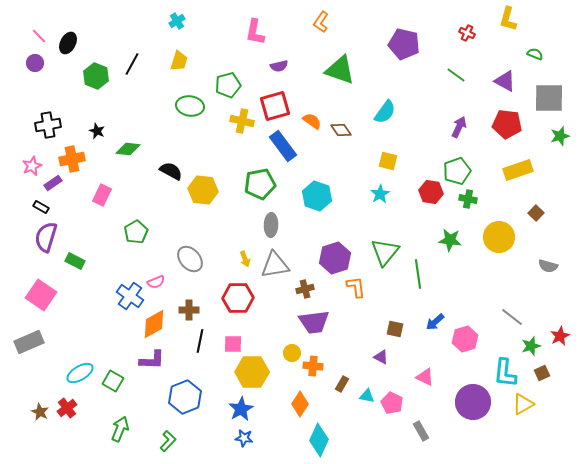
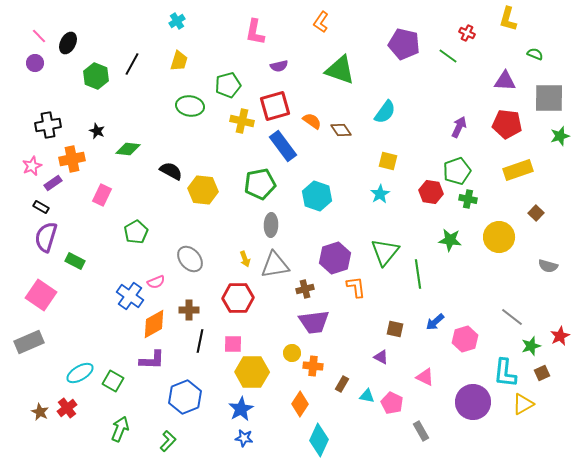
green line at (456, 75): moved 8 px left, 19 px up
purple triangle at (505, 81): rotated 25 degrees counterclockwise
